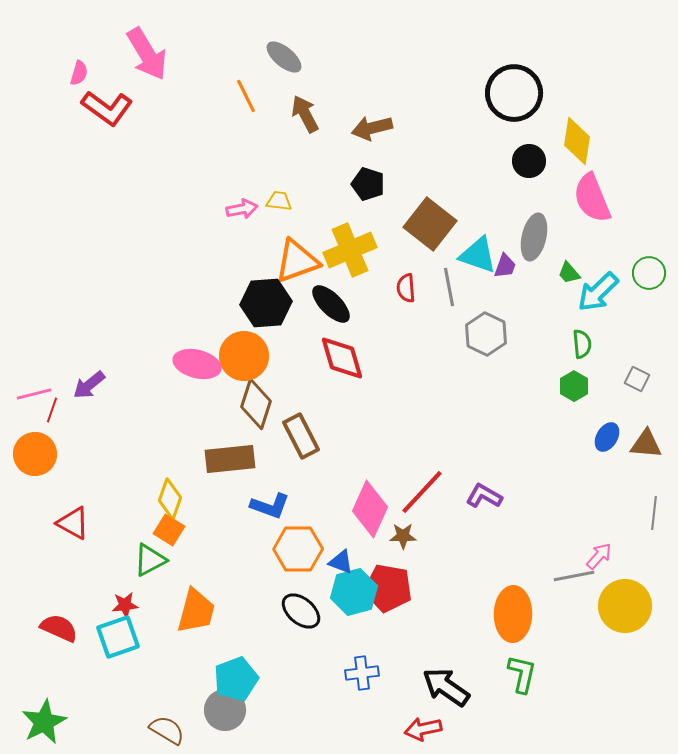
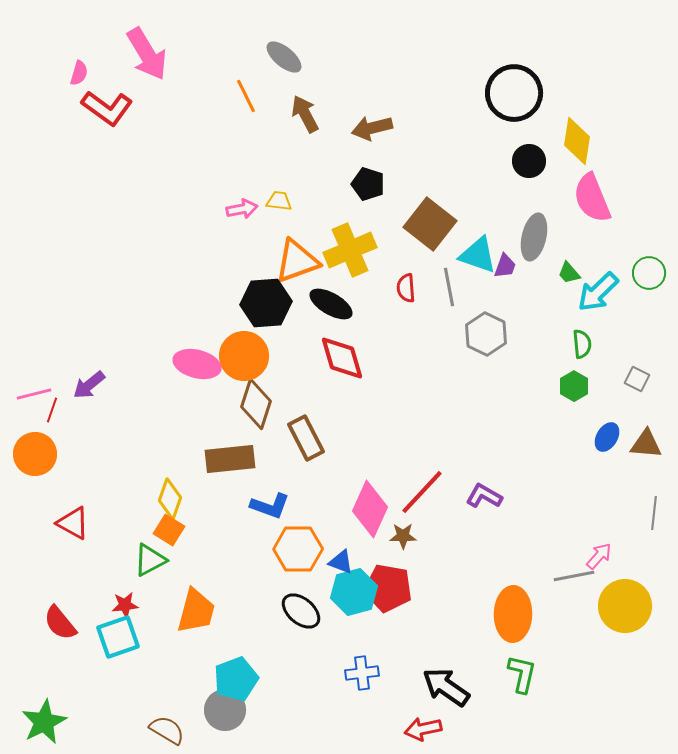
black ellipse at (331, 304): rotated 15 degrees counterclockwise
brown rectangle at (301, 436): moved 5 px right, 2 px down
red semicircle at (59, 628): moved 1 px right, 5 px up; rotated 153 degrees counterclockwise
